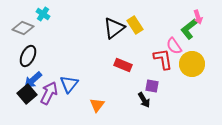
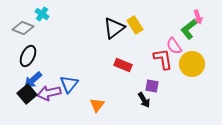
cyan cross: moved 1 px left
purple arrow: rotated 130 degrees counterclockwise
